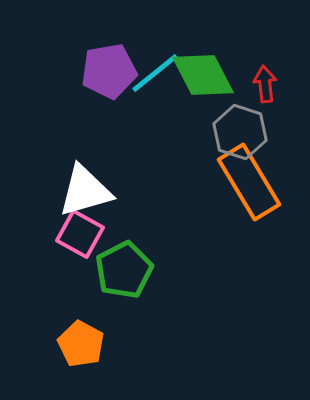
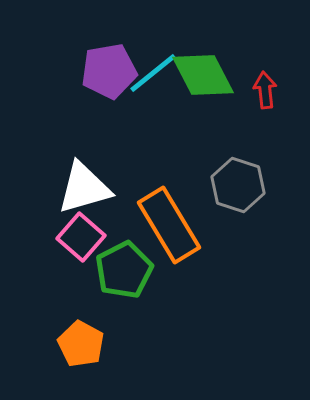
cyan line: moved 2 px left
red arrow: moved 6 px down
gray hexagon: moved 2 px left, 53 px down
orange rectangle: moved 80 px left, 43 px down
white triangle: moved 1 px left, 3 px up
pink square: moved 1 px right, 3 px down; rotated 12 degrees clockwise
